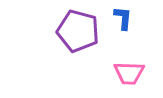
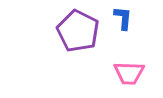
purple pentagon: rotated 12 degrees clockwise
